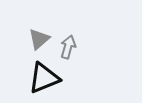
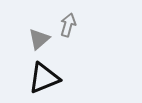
gray arrow: moved 22 px up
